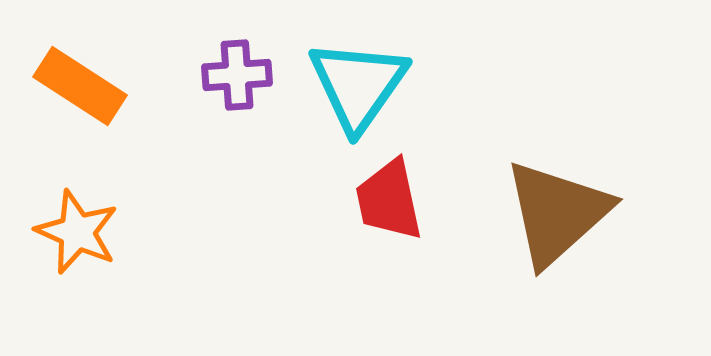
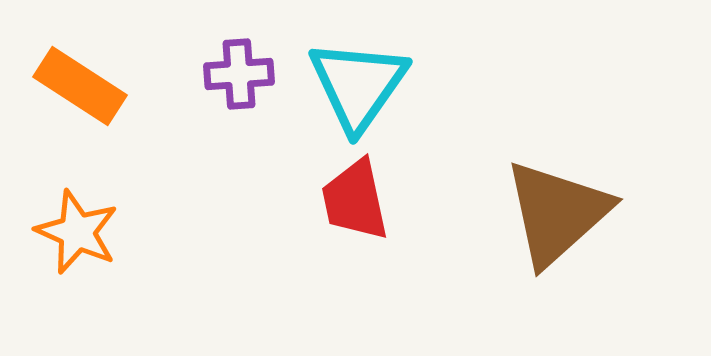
purple cross: moved 2 px right, 1 px up
red trapezoid: moved 34 px left
